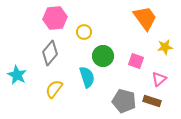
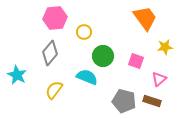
cyan semicircle: rotated 50 degrees counterclockwise
yellow semicircle: moved 1 px down
